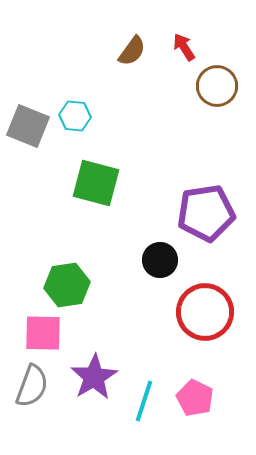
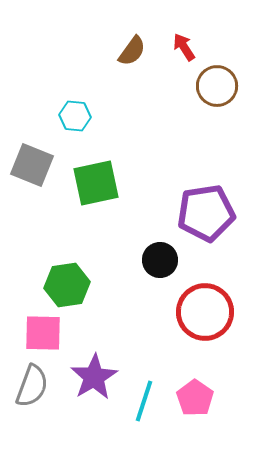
gray square: moved 4 px right, 39 px down
green square: rotated 27 degrees counterclockwise
pink pentagon: rotated 9 degrees clockwise
